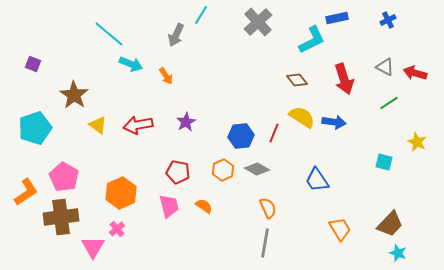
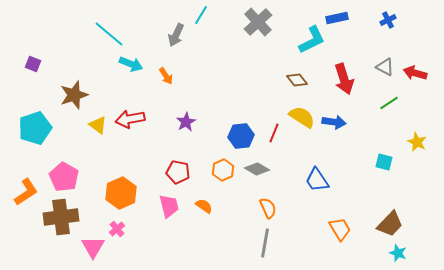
brown star at (74, 95): rotated 20 degrees clockwise
red arrow at (138, 125): moved 8 px left, 6 px up
